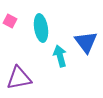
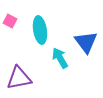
cyan ellipse: moved 1 px left, 2 px down
cyan arrow: moved 2 px down; rotated 15 degrees counterclockwise
